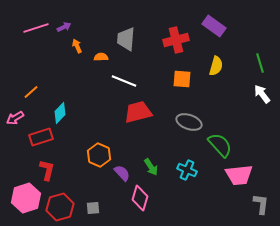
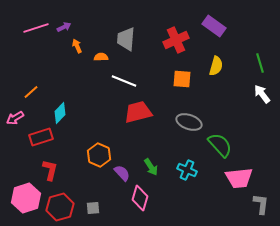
red cross: rotated 10 degrees counterclockwise
red L-shape: moved 3 px right
pink trapezoid: moved 3 px down
